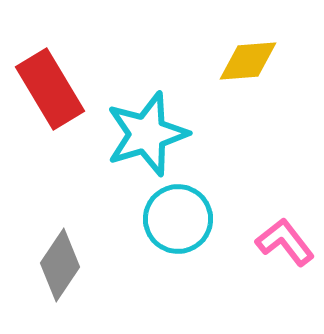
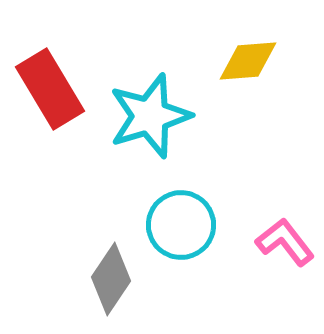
cyan star: moved 3 px right, 18 px up
cyan circle: moved 3 px right, 6 px down
gray diamond: moved 51 px right, 14 px down
